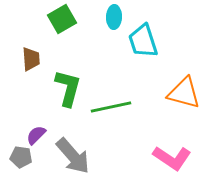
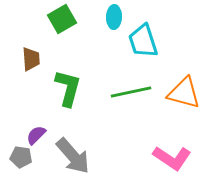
green line: moved 20 px right, 15 px up
